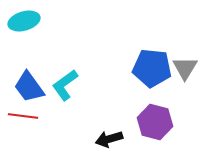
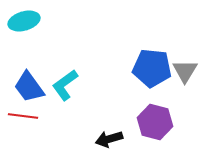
gray triangle: moved 3 px down
